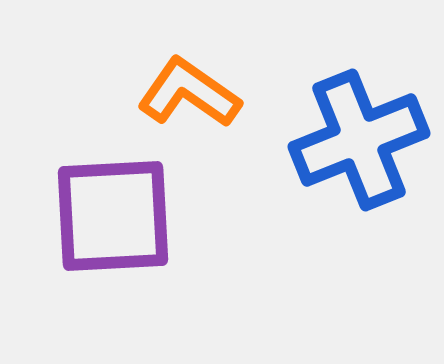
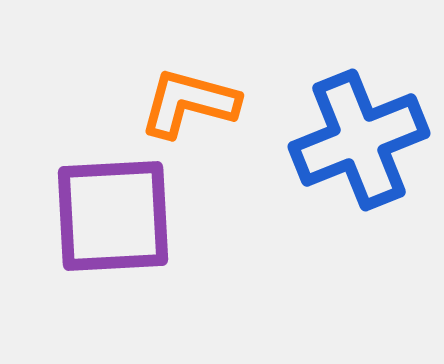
orange L-shape: moved 10 px down; rotated 20 degrees counterclockwise
